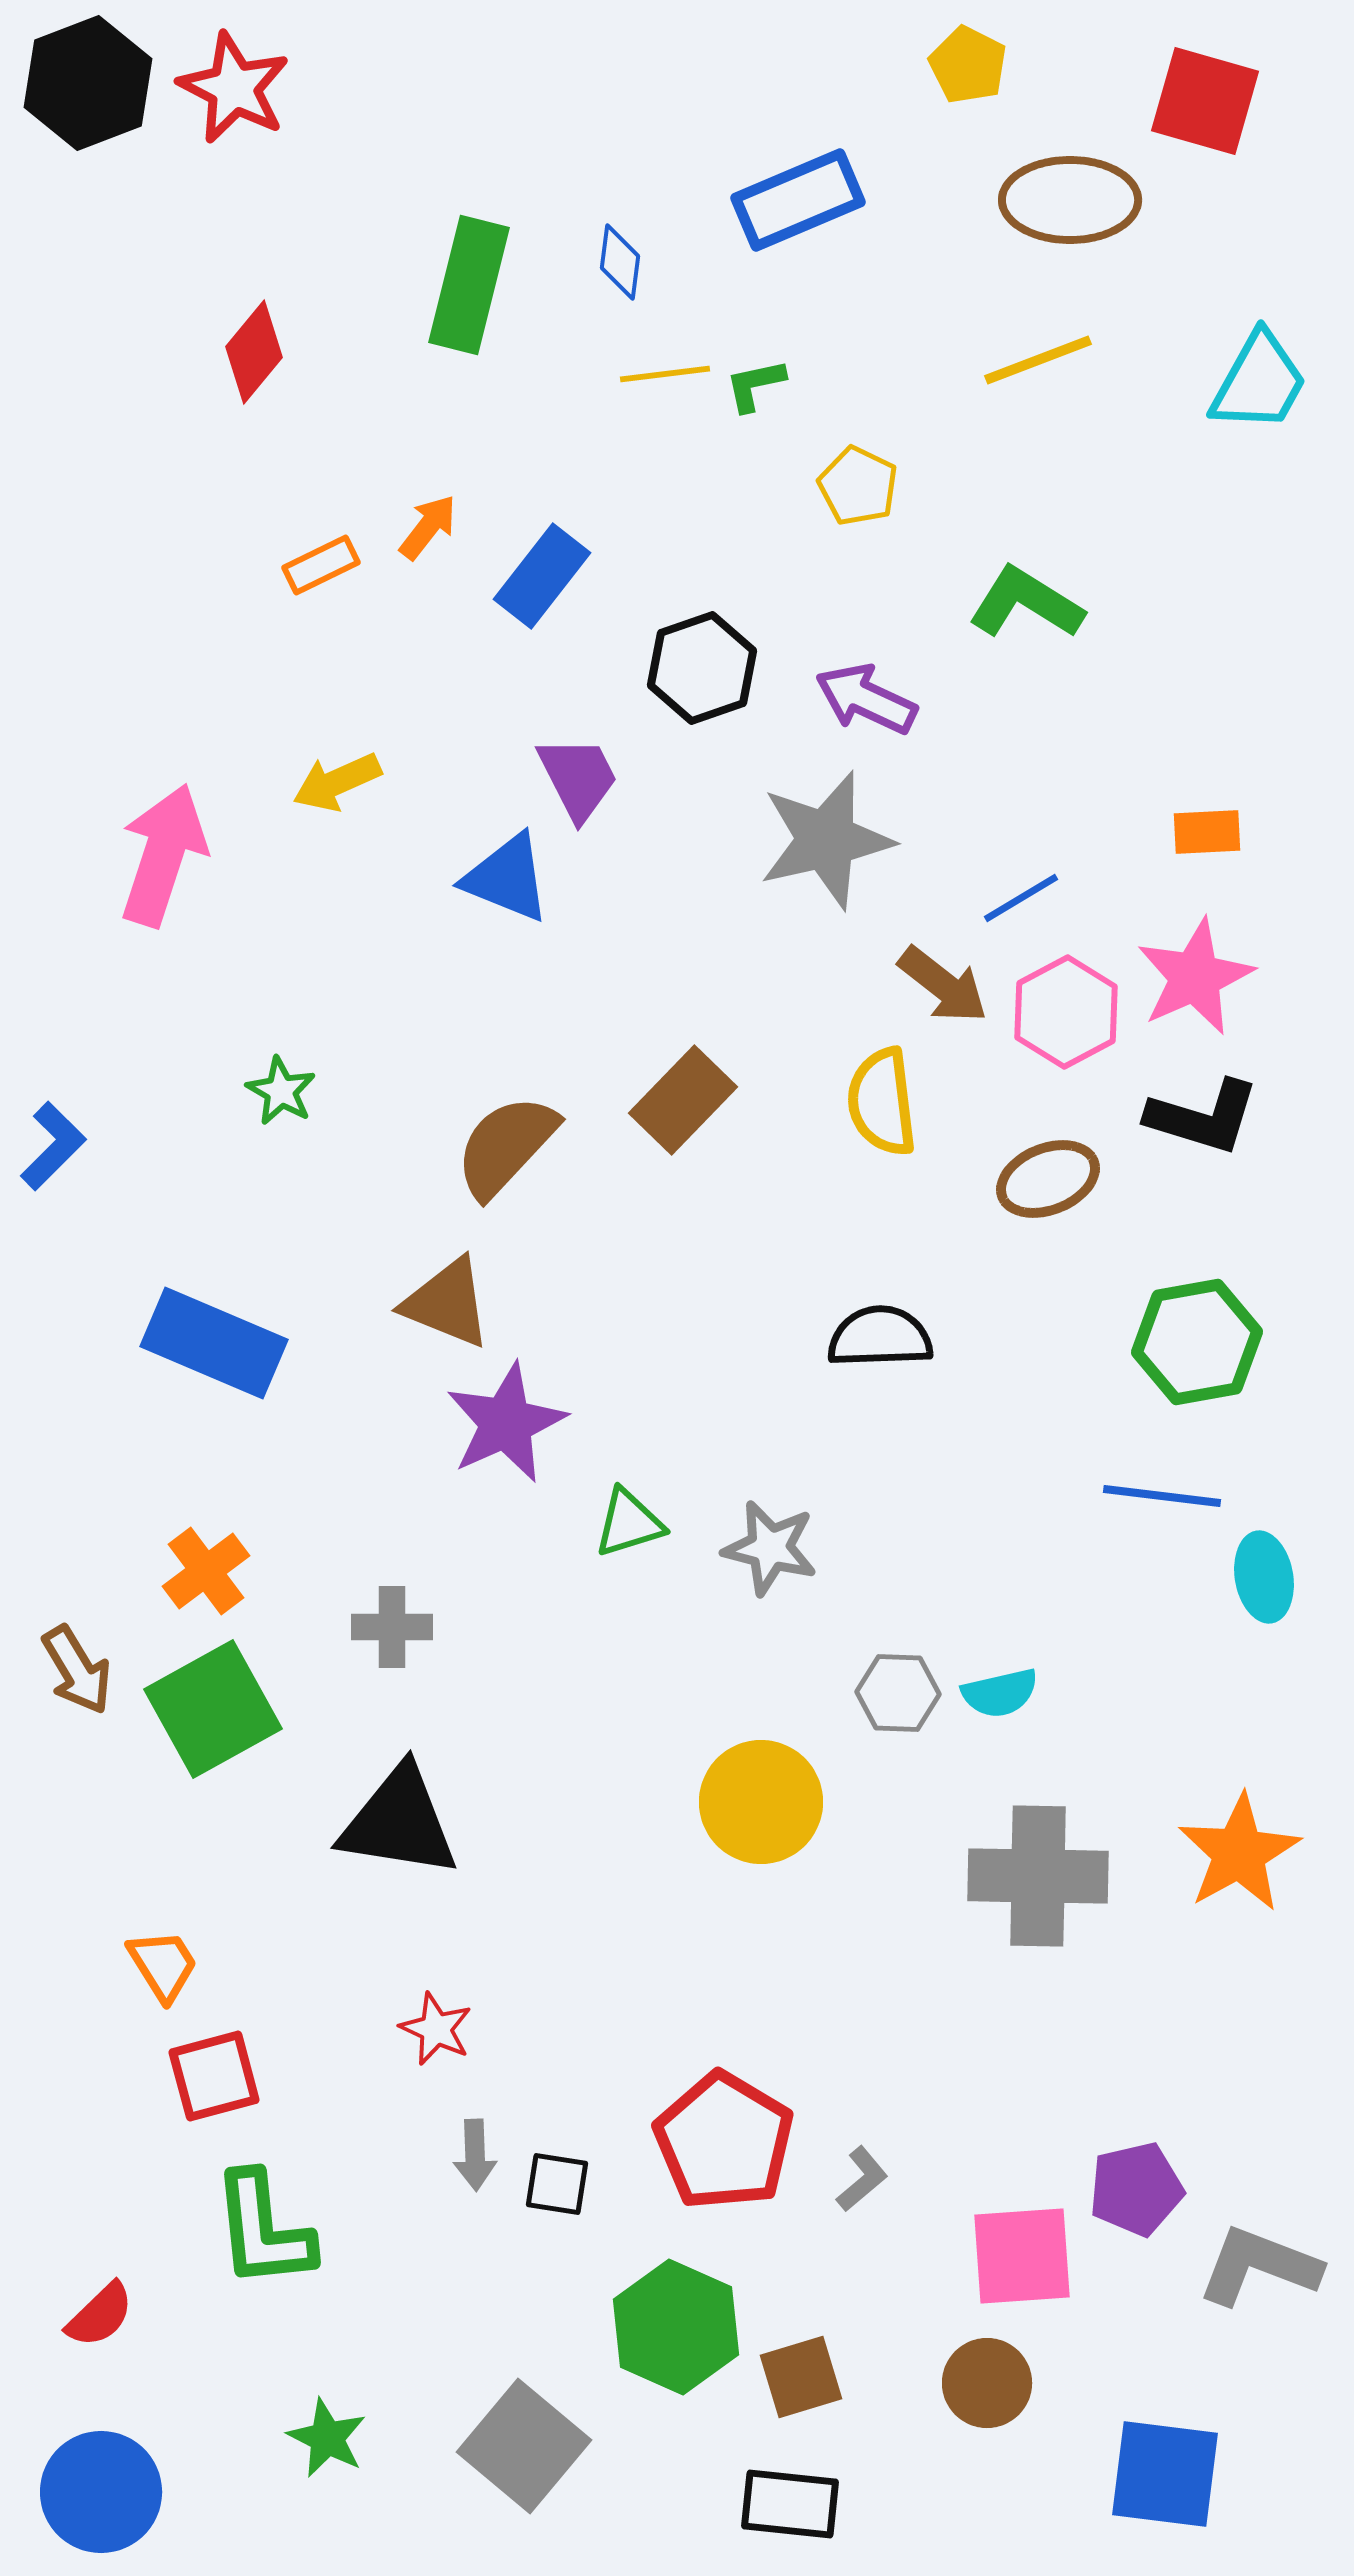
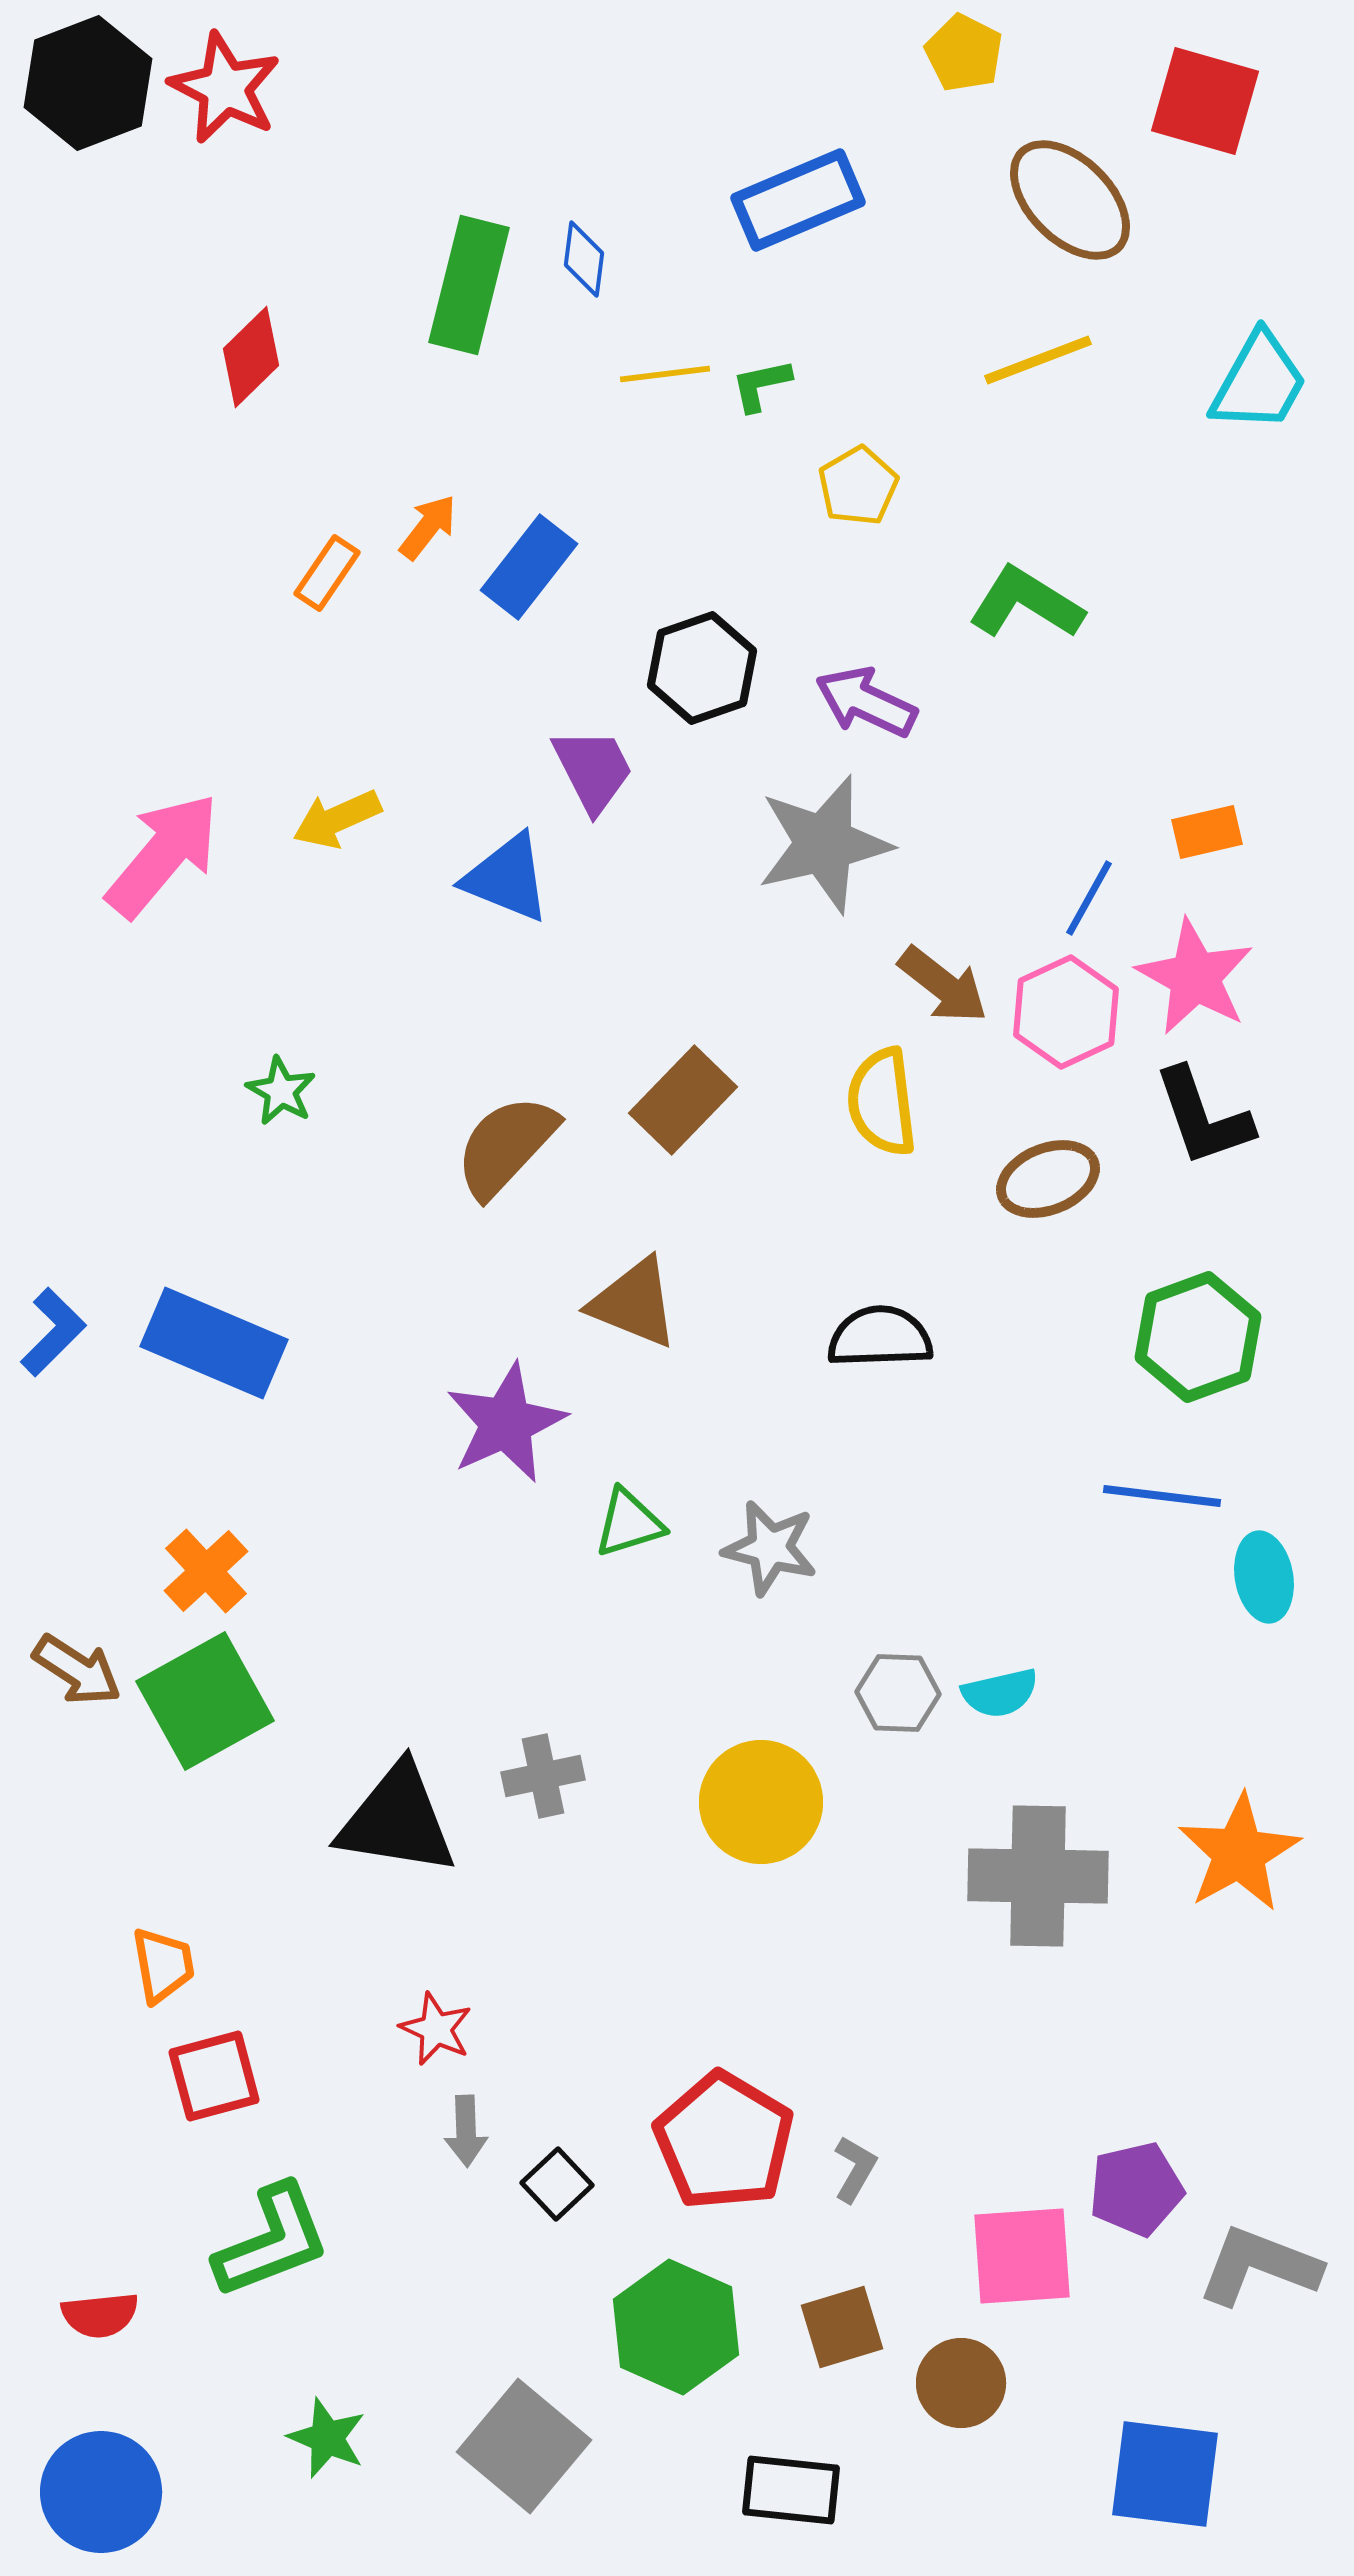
yellow pentagon at (968, 65): moved 4 px left, 12 px up
red star at (234, 88): moved 9 px left
brown ellipse at (1070, 200): rotated 45 degrees clockwise
blue diamond at (620, 262): moved 36 px left, 3 px up
red diamond at (254, 352): moved 3 px left, 5 px down; rotated 6 degrees clockwise
green L-shape at (755, 385): moved 6 px right
yellow pentagon at (858, 486): rotated 16 degrees clockwise
orange rectangle at (321, 565): moved 6 px right, 8 px down; rotated 30 degrees counterclockwise
blue rectangle at (542, 576): moved 13 px left, 9 px up
purple arrow at (866, 699): moved 3 px down
purple trapezoid at (578, 778): moved 15 px right, 8 px up
yellow arrow at (337, 782): moved 37 px down
orange rectangle at (1207, 832): rotated 10 degrees counterclockwise
gray star at (826, 840): moved 2 px left, 4 px down
pink arrow at (163, 855): rotated 22 degrees clockwise
blue line at (1021, 898): moved 68 px right; rotated 30 degrees counterclockwise
pink star at (1195, 977): rotated 19 degrees counterclockwise
pink hexagon at (1066, 1012): rotated 3 degrees clockwise
black L-shape at (1203, 1117): rotated 54 degrees clockwise
blue L-shape at (53, 1146): moved 186 px down
brown triangle at (447, 1303): moved 187 px right
green hexagon at (1197, 1342): moved 1 px right, 5 px up; rotated 10 degrees counterclockwise
orange cross at (206, 1571): rotated 6 degrees counterclockwise
gray cross at (392, 1627): moved 151 px right, 149 px down; rotated 12 degrees counterclockwise
brown arrow at (77, 1670): rotated 26 degrees counterclockwise
green square at (213, 1709): moved 8 px left, 8 px up
black triangle at (399, 1822): moved 2 px left, 2 px up
orange trapezoid at (163, 1965): rotated 22 degrees clockwise
gray arrow at (475, 2155): moved 9 px left, 24 px up
gray L-shape at (862, 2179): moved 7 px left, 10 px up; rotated 20 degrees counterclockwise
black square at (557, 2184): rotated 38 degrees clockwise
green L-shape at (263, 2230): moved 9 px right, 11 px down; rotated 105 degrees counterclockwise
red semicircle at (100, 2315): rotated 38 degrees clockwise
brown square at (801, 2377): moved 41 px right, 50 px up
brown circle at (987, 2383): moved 26 px left
green star at (327, 2438): rotated 4 degrees counterclockwise
black rectangle at (790, 2504): moved 1 px right, 14 px up
